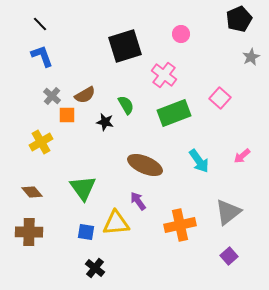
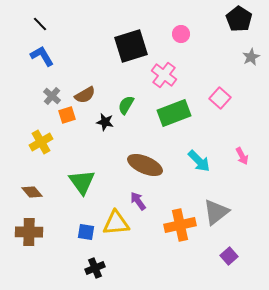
black pentagon: rotated 15 degrees counterclockwise
black square: moved 6 px right
blue L-shape: rotated 10 degrees counterclockwise
green semicircle: rotated 120 degrees counterclockwise
orange square: rotated 18 degrees counterclockwise
pink arrow: rotated 78 degrees counterclockwise
cyan arrow: rotated 10 degrees counterclockwise
green triangle: moved 1 px left, 6 px up
gray triangle: moved 12 px left
black cross: rotated 30 degrees clockwise
